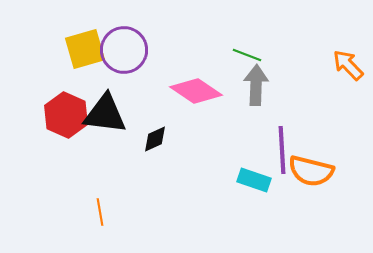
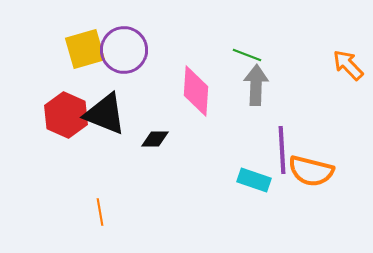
pink diamond: rotated 60 degrees clockwise
black triangle: rotated 15 degrees clockwise
black diamond: rotated 24 degrees clockwise
